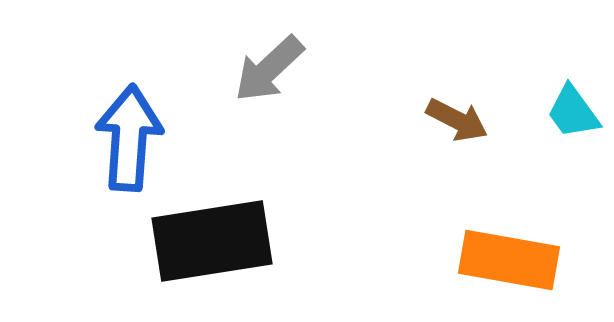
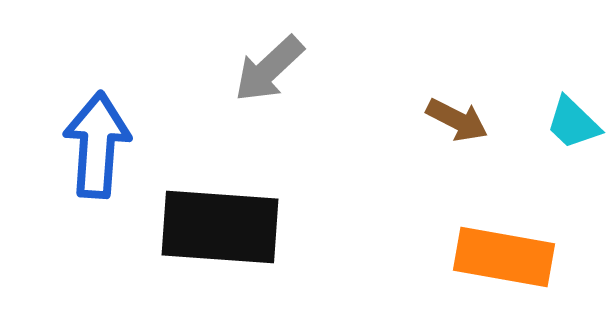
cyan trapezoid: moved 11 px down; rotated 10 degrees counterclockwise
blue arrow: moved 32 px left, 7 px down
black rectangle: moved 8 px right, 14 px up; rotated 13 degrees clockwise
orange rectangle: moved 5 px left, 3 px up
